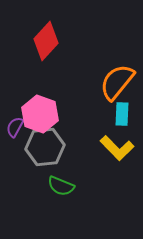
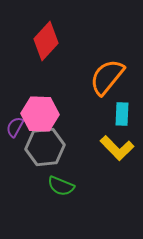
orange semicircle: moved 10 px left, 5 px up
pink hexagon: rotated 18 degrees counterclockwise
